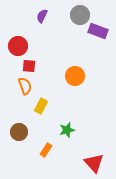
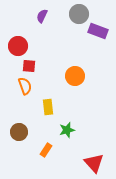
gray circle: moved 1 px left, 1 px up
yellow rectangle: moved 7 px right, 1 px down; rotated 35 degrees counterclockwise
